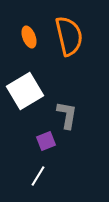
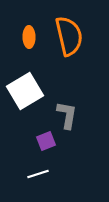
orange ellipse: rotated 20 degrees clockwise
white line: moved 2 px up; rotated 40 degrees clockwise
